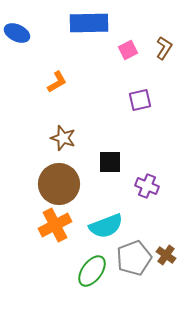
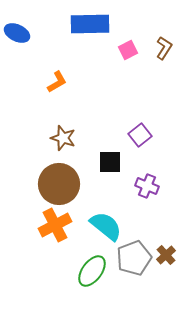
blue rectangle: moved 1 px right, 1 px down
purple square: moved 35 px down; rotated 25 degrees counterclockwise
cyan semicircle: rotated 120 degrees counterclockwise
brown cross: rotated 12 degrees clockwise
